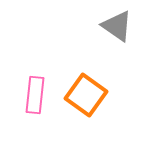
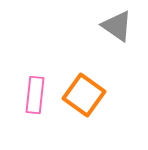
orange square: moved 2 px left
